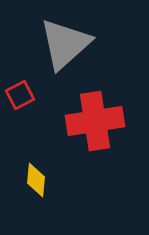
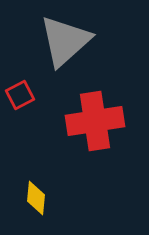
gray triangle: moved 3 px up
yellow diamond: moved 18 px down
